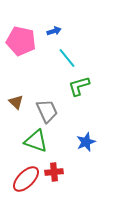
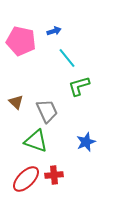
red cross: moved 3 px down
